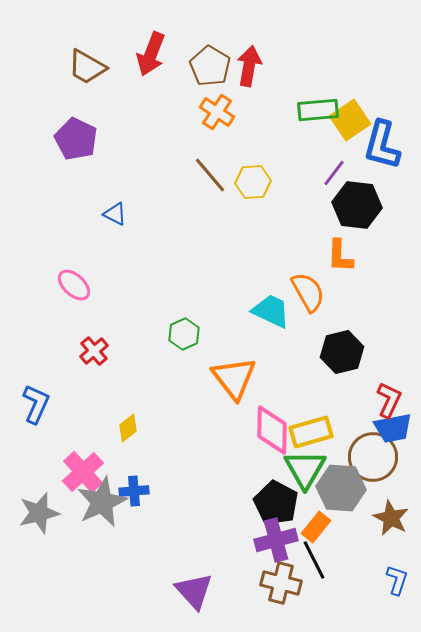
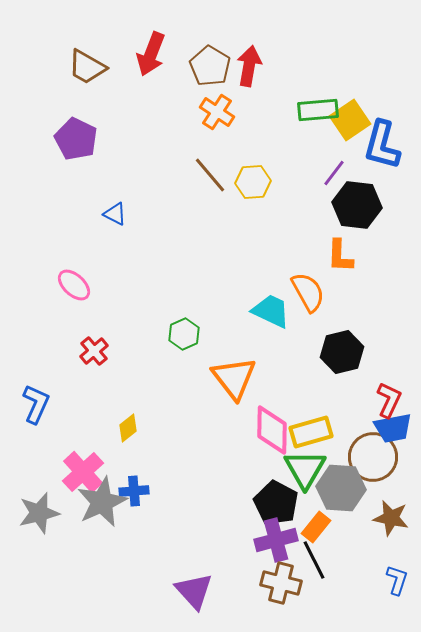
brown star at (391, 518): rotated 15 degrees counterclockwise
